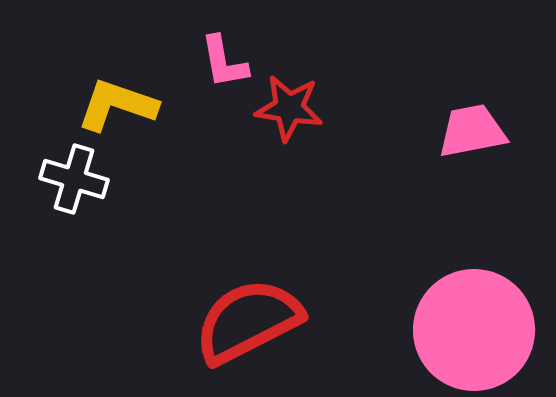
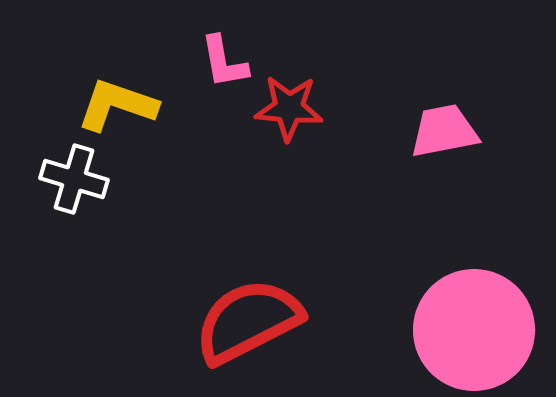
red star: rotated 4 degrees counterclockwise
pink trapezoid: moved 28 px left
